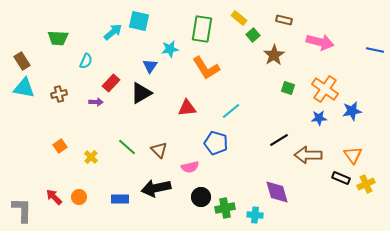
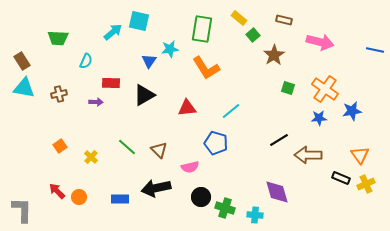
blue triangle at (150, 66): moved 1 px left, 5 px up
red rectangle at (111, 83): rotated 48 degrees clockwise
black triangle at (141, 93): moved 3 px right, 2 px down
orange triangle at (353, 155): moved 7 px right
red arrow at (54, 197): moved 3 px right, 6 px up
green cross at (225, 208): rotated 30 degrees clockwise
